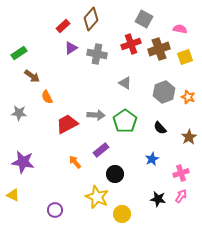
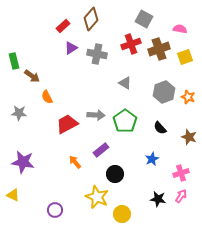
green rectangle: moved 5 px left, 8 px down; rotated 70 degrees counterclockwise
brown star: rotated 21 degrees counterclockwise
